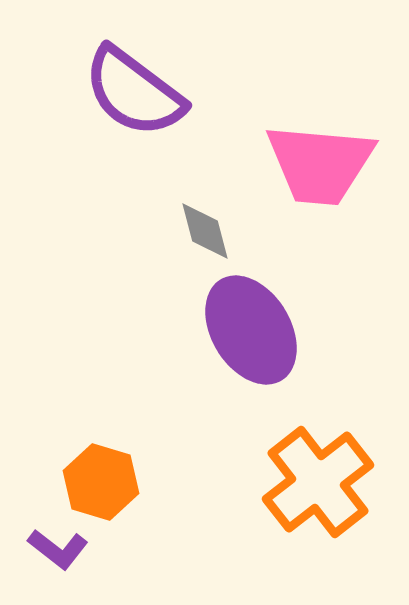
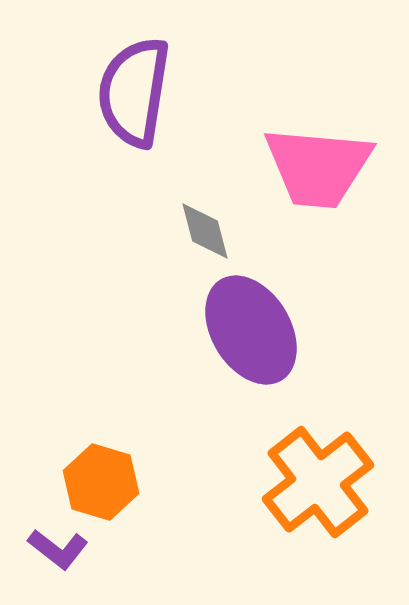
purple semicircle: rotated 62 degrees clockwise
pink trapezoid: moved 2 px left, 3 px down
